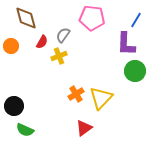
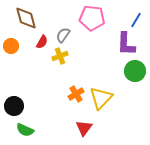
yellow cross: moved 1 px right
red triangle: rotated 18 degrees counterclockwise
